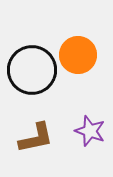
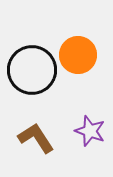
brown L-shape: rotated 111 degrees counterclockwise
